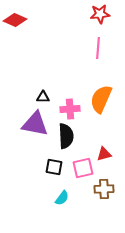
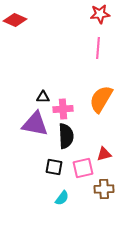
orange semicircle: rotated 8 degrees clockwise
pink cross: moved 7 px left
